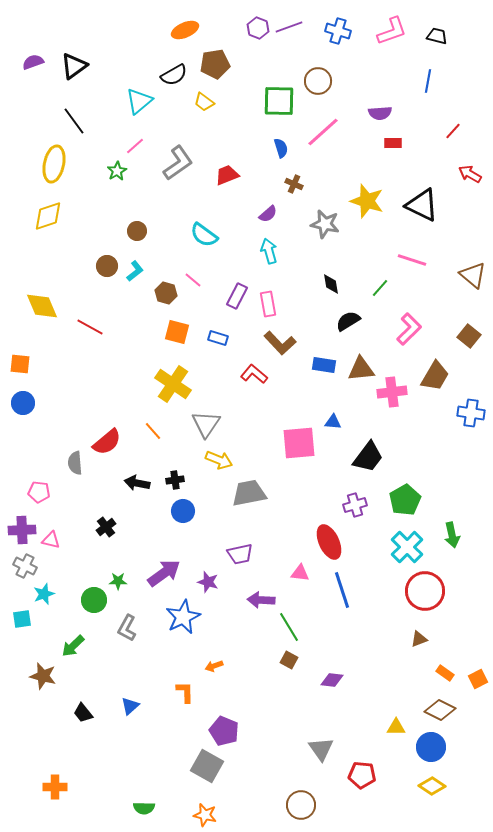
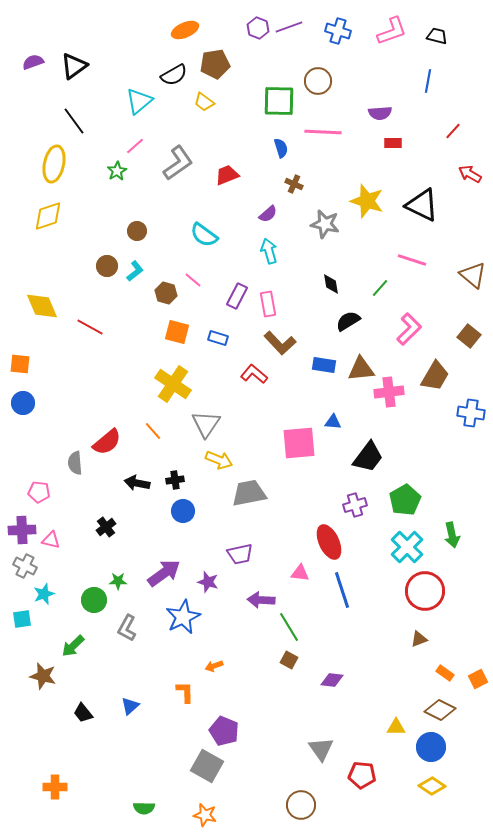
pink line at (323, 132): rotated 45 degrees clockwise
pink cross at (392, 392): moved 3 px left
